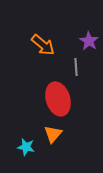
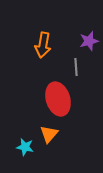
purple star: rotated 24 degrees clockwise
orange arrow: rotated 60 degrees clockwise
orange triangle: moved 4 px left
cyan star: moved 1 px left
